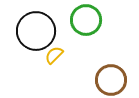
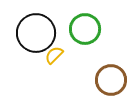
green circle: moved 1 px left, 9 px down
black circle: moved 2 px down
